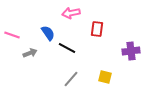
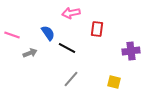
yellow square: moved 9 px right, 5 px down
